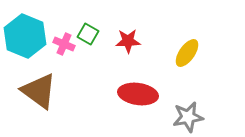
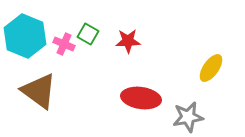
yellow ellipse: moved 24 px right, 15 px down
red ellipse: moved 3 px right, 4 px down
